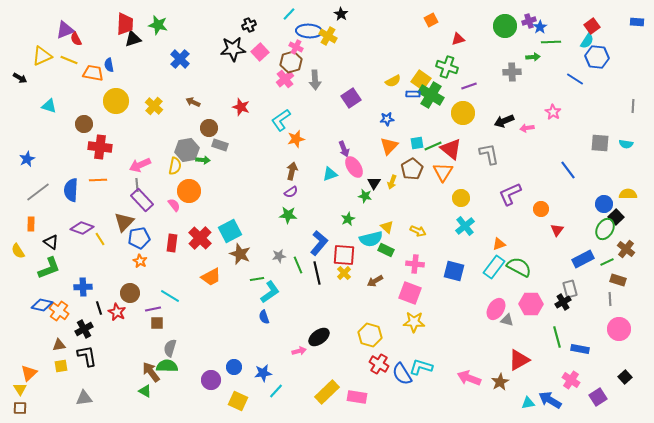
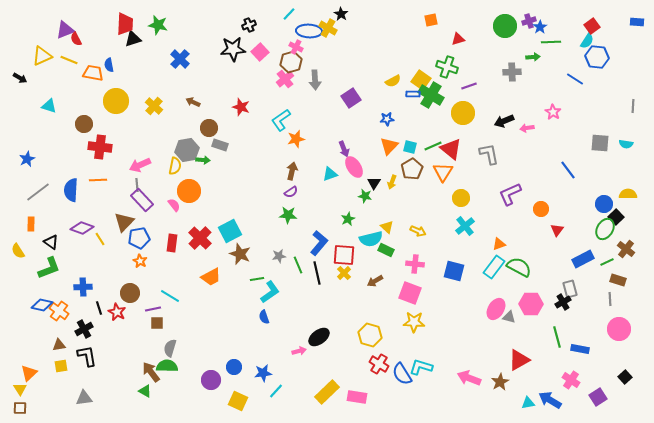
orange square at (431, 20): rotated 16 degrees clockwise
yellow cross at (328, 36): moved 8 px up
cyan square at (417, 143): moved 7 px left, 4 px down; rotated 24 degrees clockwise
gray triangle at (507, 320): moved 2 px right, 3 px up
